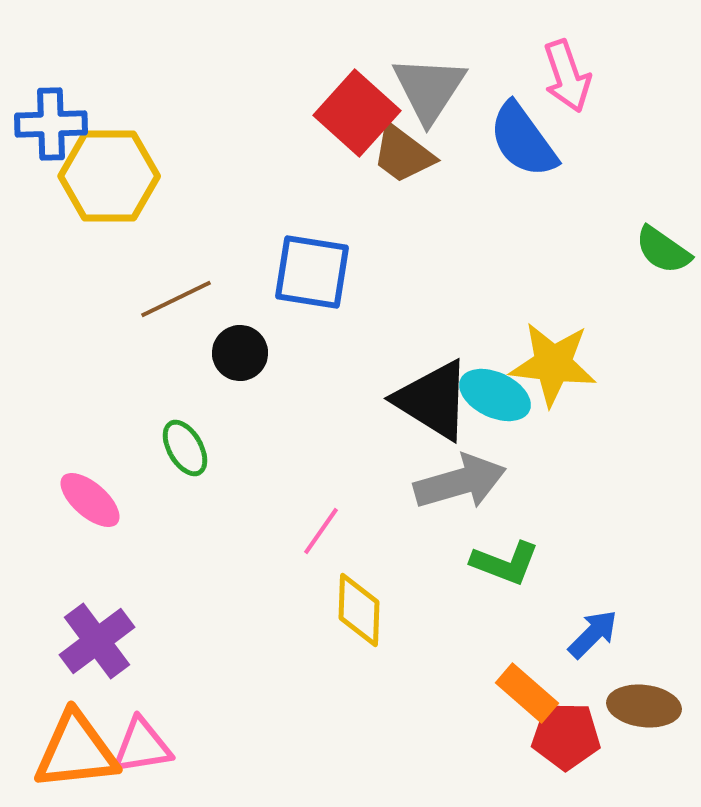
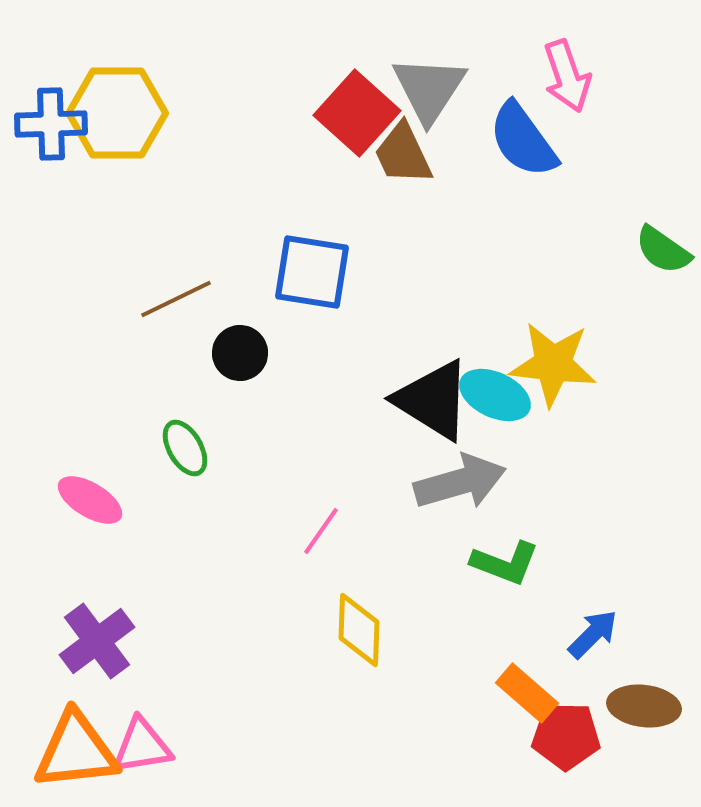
brown trapezoid: rotated 28 degrees clockwise
yellow hexagon: moved 8 px right, 63 px up
pink ellipse: rotated 10 degrees counterclockwise
yellow diamond: moved 20 px down
